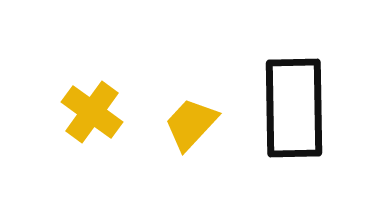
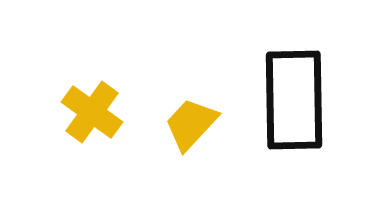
black rectangle: moved 8 px up
